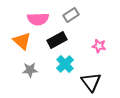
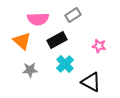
gray rectangle: moved 2 px right
black triangle: rotated 25 degrees counterclockwise
